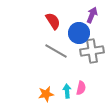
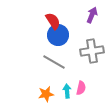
blue circle: moved 21 px left, 2 px down
gray line: moved 2 px left, 11 px down
